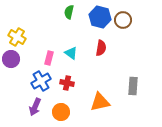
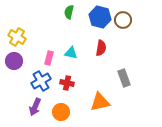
cyan triangle: rotated 24 degrees counterclockwise
purple circle: moved 3 px right, 2 px down
gray rectangle: moved 9 px left, 8 px up; rotated 24 degrees counterclockwise
